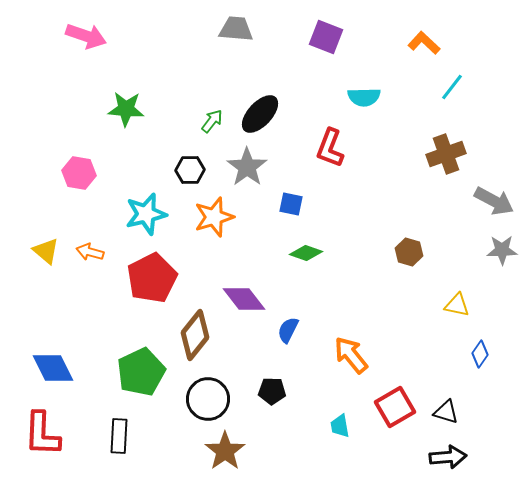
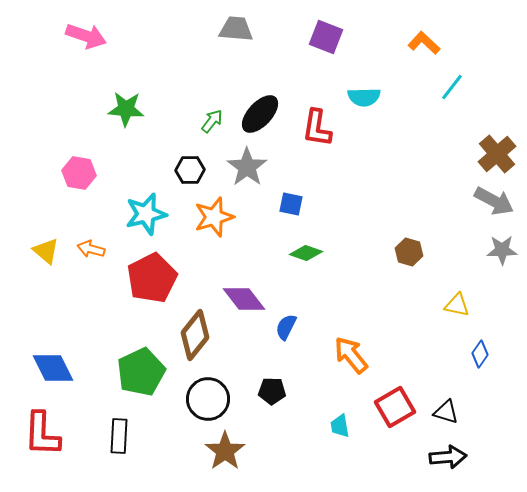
red L-shape at (330, 148): moved 13 px left, 20 px up; rotated 12 degrees counterclockwise
brown cross at (446, 154): moved 51 px right; rotated 21 degrees counterclockwise
orange arrow at (90, 252): moved 1 px right, 3 px up
blue semicircle at (288, 330): moved 2 px left, 3 px up
